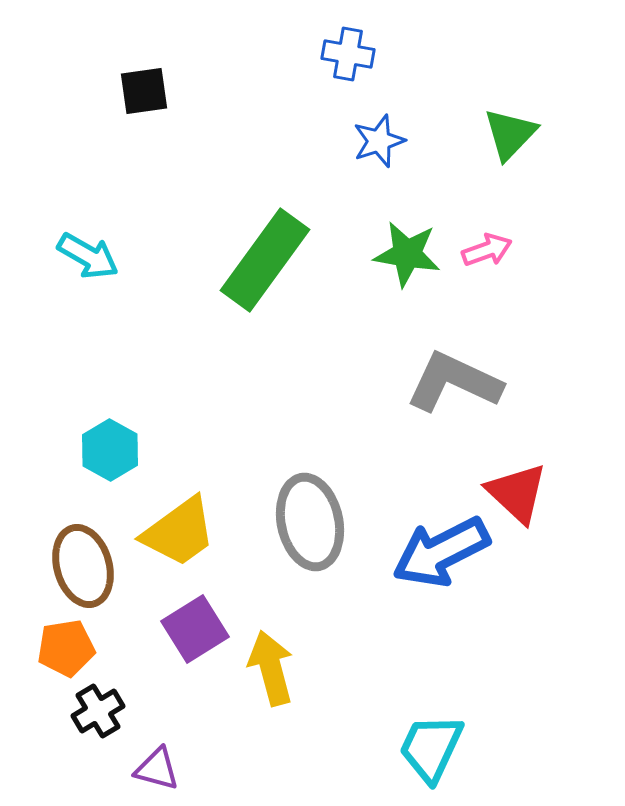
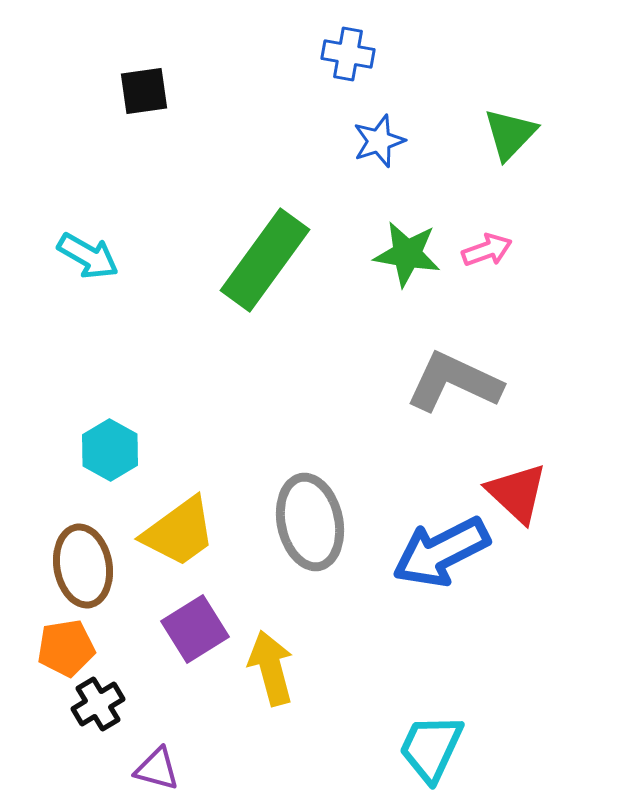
brown ellipse: rotated 6 degrees clockwise
black cross: moved 7 px up
